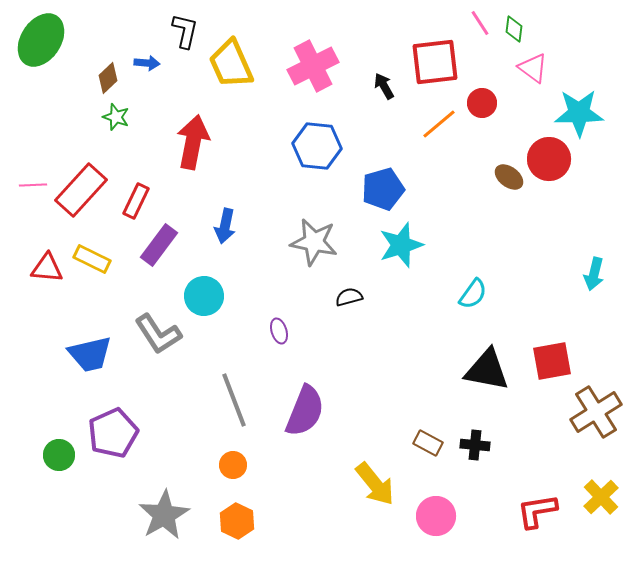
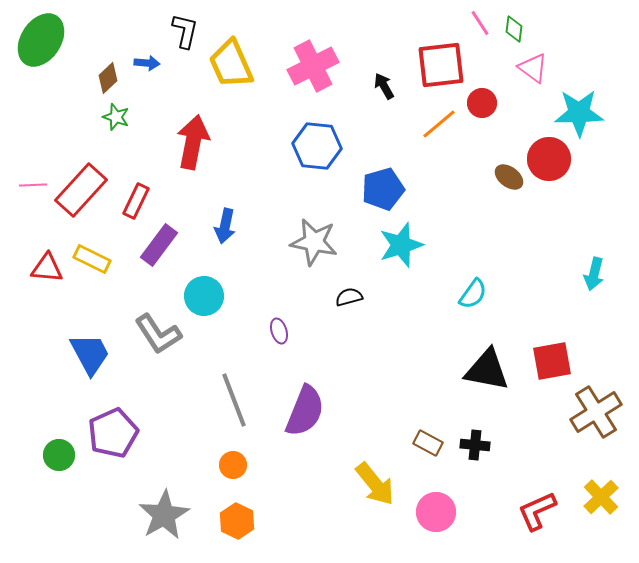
red square at (435, 62): moved 6 px right, 3 px down
blue trapezoid at (90, 354): rotated 105 degrees counterclockwise
red L-shape at (537, 511): rotated 15 degrees counterclockwise
pink circle at (436, 516): moved 4 px up
